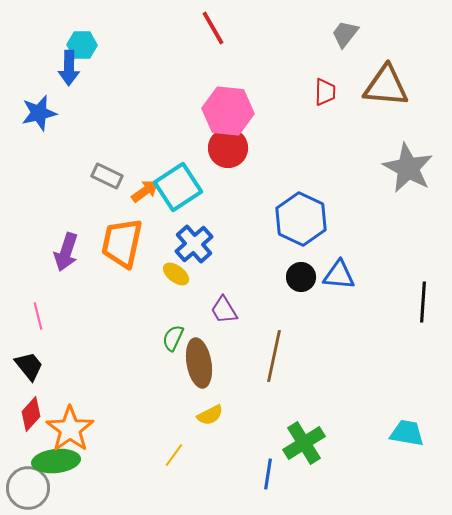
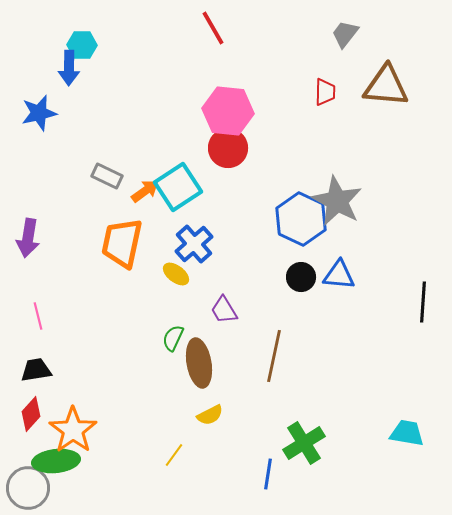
gray star: moved 71 px left, 33 px down
purple arrow: moved 38 px left, 14 px up; rotated 9 degrees counterclockwise
black trapezoid: moved 7 px right, 4 px down; rotated 60 degrees counterclockwise
orange star: moved 3 px right, 1 px down
